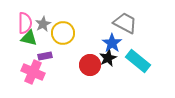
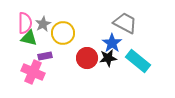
black star: rotated 18 degrees clockwise
red circle: moved 3 px left, 7 px up
